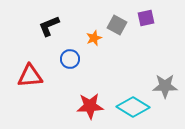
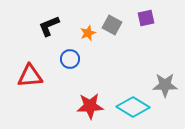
gray square: moved 5 px left
orange star: moved 6 px left, 5 px up
gray star: moved 1 px up
